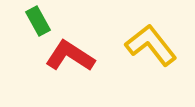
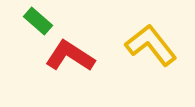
green rectangle: rotated 20 degrees counterclockwise
